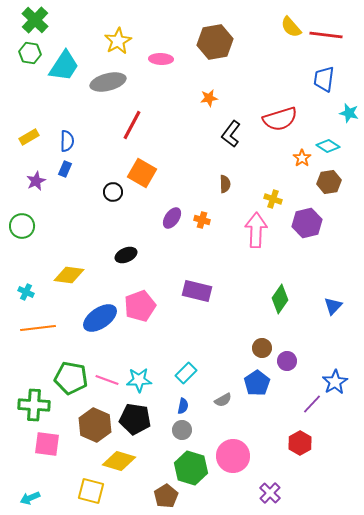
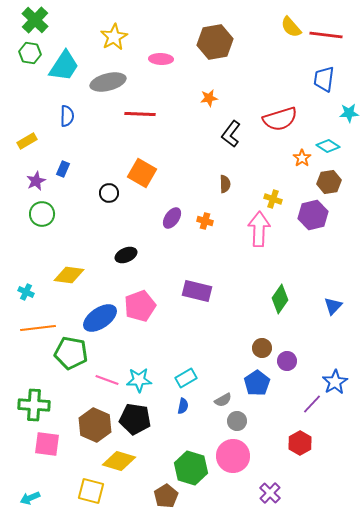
yellow star at (118, 41): moved 4 px left, 4 px up
cyan star at (349, 113): rotated 18 degrees counterclockwise
red line at (132, 125): moved 8 px right, 11 px up; rotated 64 degrees clockwise
yellow rectangle at (29, 137): moved 2 px left, 4 px down
blue semicircle at (67, 141): moved 25 px up
blue rectangle at (65, 169): moved 2 px left
black circle at (113, 192): moved 4 px left, 1 px down
orange cross at (202, 220): moved 3 px right, 1 px down
purple hexagon at (307, 223): moved 6 px right, 8 px up
green circle at (22, 226): moved 20 px right, 12 px up
pink arrow at (256, 230): moved 3 px right, 1 px up
cyan rectangle at (186, 373): moved 5 px down; rotated 15 degrees clockwise
green pentagon at (71, 378): moved 25 px up
gray circle at (182, 430): moved 55 px right, 9 px up
